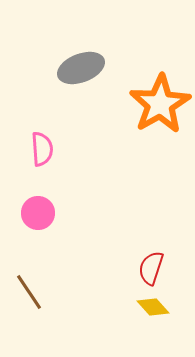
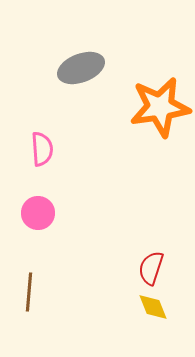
orange star: moved 3 px down; rotated 22 degrees clockwise
brown line: rotated 39 degrees clockwise
yellow diamond: rotated 20 degrees clockwise
